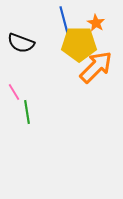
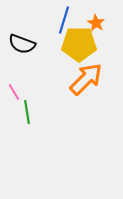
blue line: rotated 32 degrees clockwise
black semicircle: moved 1 px right, 1 px down
orange arrow: moved 10 px left, 12 px down
